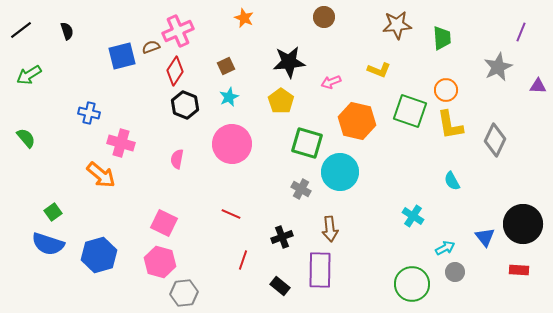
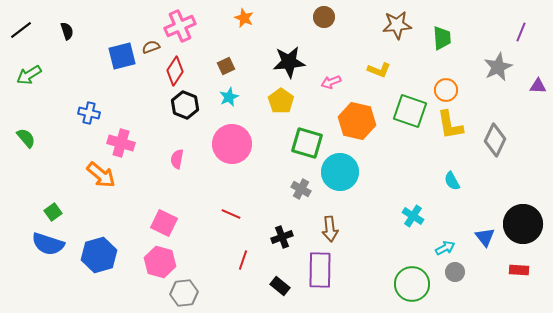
pink cross at (178, 31): moved 2 px right, 5 px up
